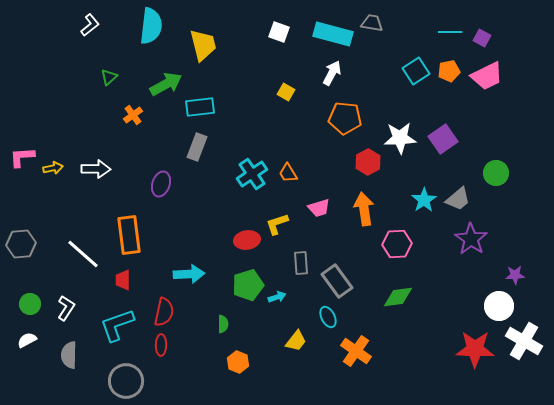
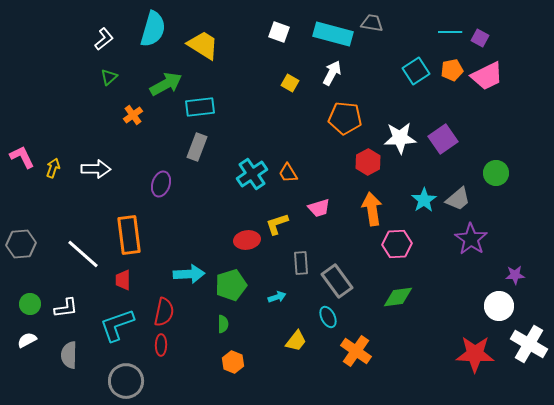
white L-shape at (90, 25): moved 14 px right, 14 px down
cyan semicircle at (151, 26): moved 2 px right, 3 px down; rotated 9 degrees clockwise
purple square at (482, 38): moved 2 px left
yellow trapezoid at (203, 45): rotated 44 degrees counterclockwise
orange pentagon at (449, 71): moved 3 px right, 1 px up
yellow square at (286, 92): moved 4 px right, 9 px up
pink L-shape at (22, 157): rotated 68 degrees clockwise
yellow arrow at (53, 168): rotated 60 degrees counterclockwise
orange arrow at (364, 209): moved 8 px right
green pentagon at (248, 285): moved 17 px left
white L-shape at (66, 308): rotated 50 degrees clockwise
white cross at (524, 341): moved 5 px right, 3 px down
red star at (475, 349): moved 5 px down
orange hexagon at (238, 362): moved 5 px left
